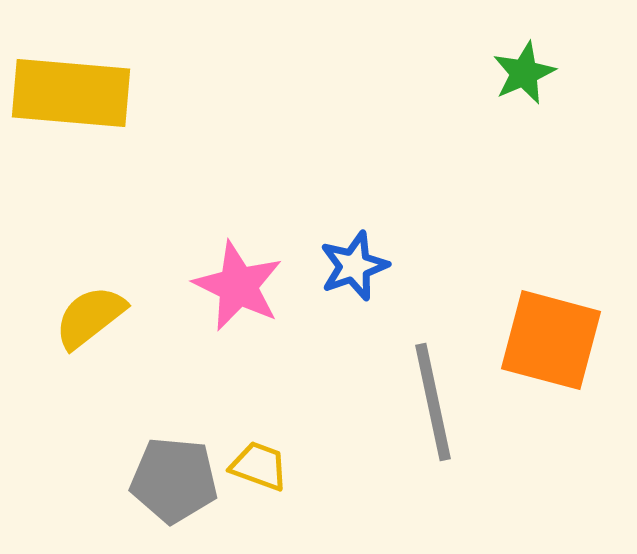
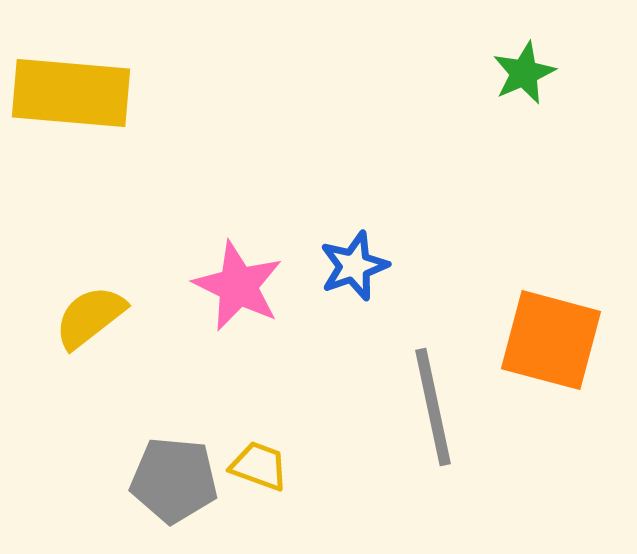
gray line: moved 5 px down
